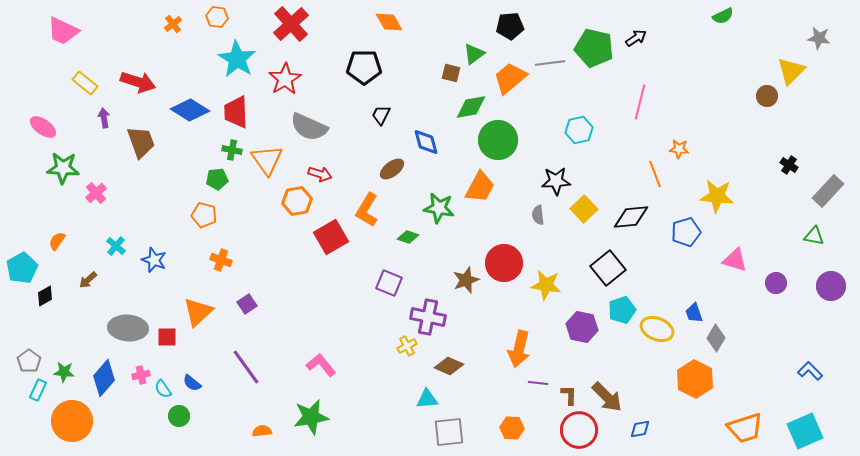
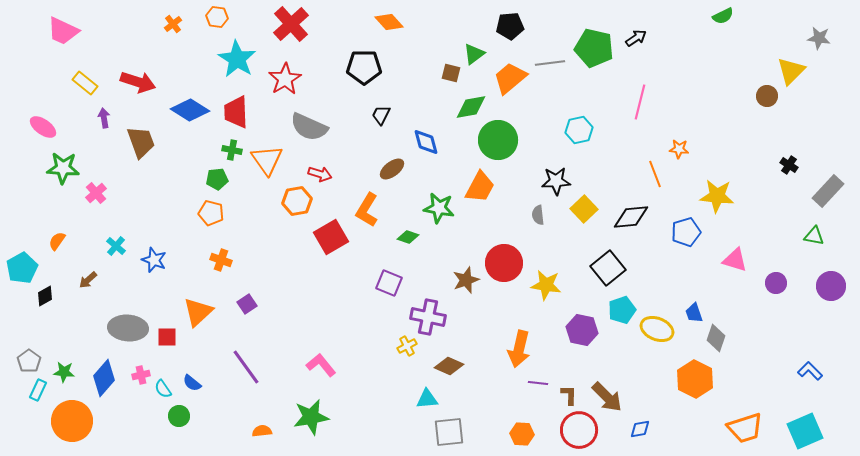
orange diamond at (389, 22): rotated 12 degrees counterclockwise
orange pentagon at (204, 215): moved 7 px right, 2 px up
purple hexagon at (582, 327): moved 3 px down
gray diamond at (716, 338): rotated 12 degrees counterclockwise
orange hexagon at (512, 428): moved 10 px right, 6 px down
